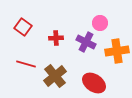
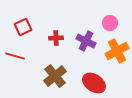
pink circle: moved 10 px right
red square: rotated 30 degrees clockwise
purple cross: moved 1 px up
orange cross: rotated 20 degrees counterclockwise
red line: moved 11 px left, 8 px up
